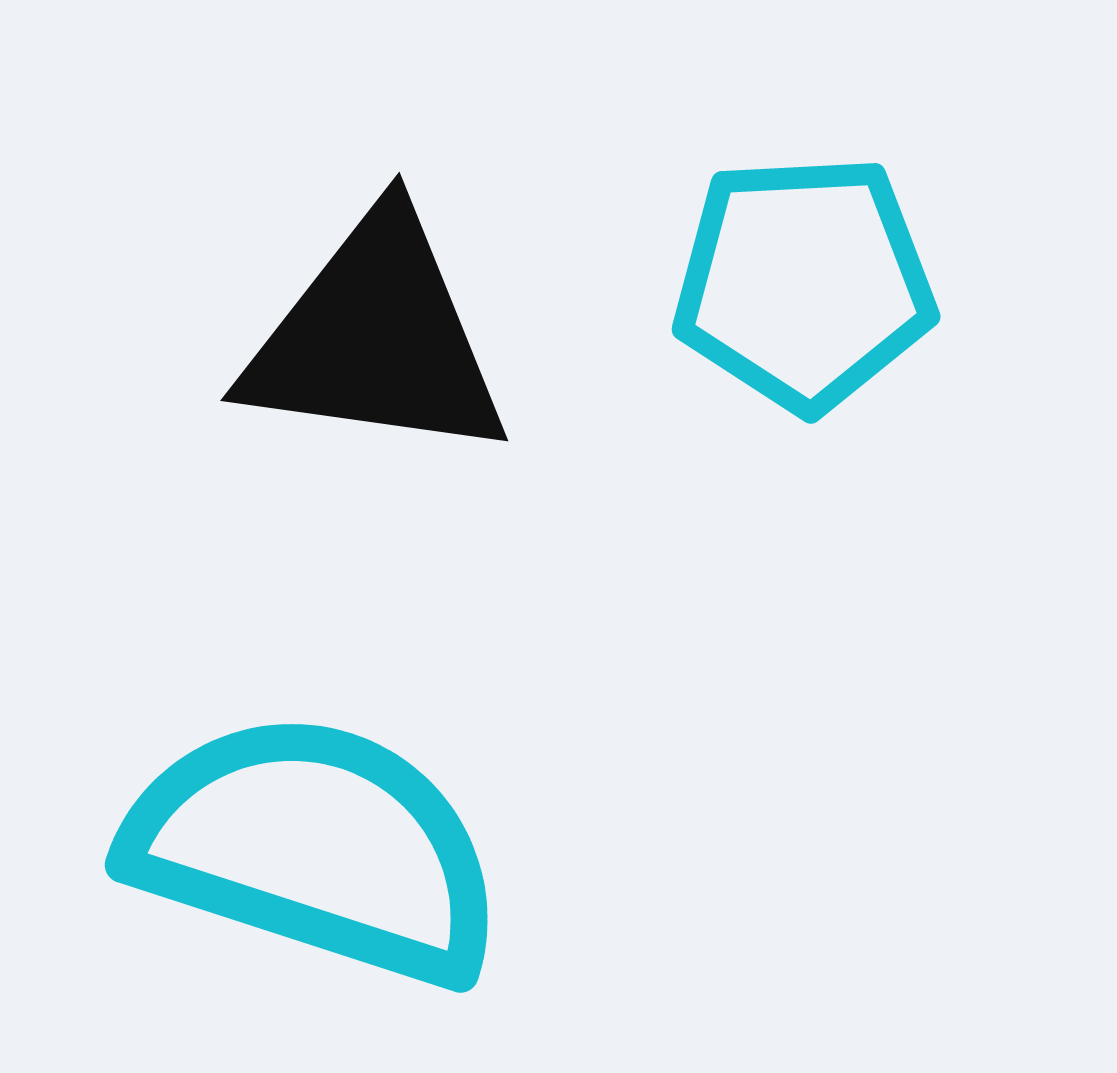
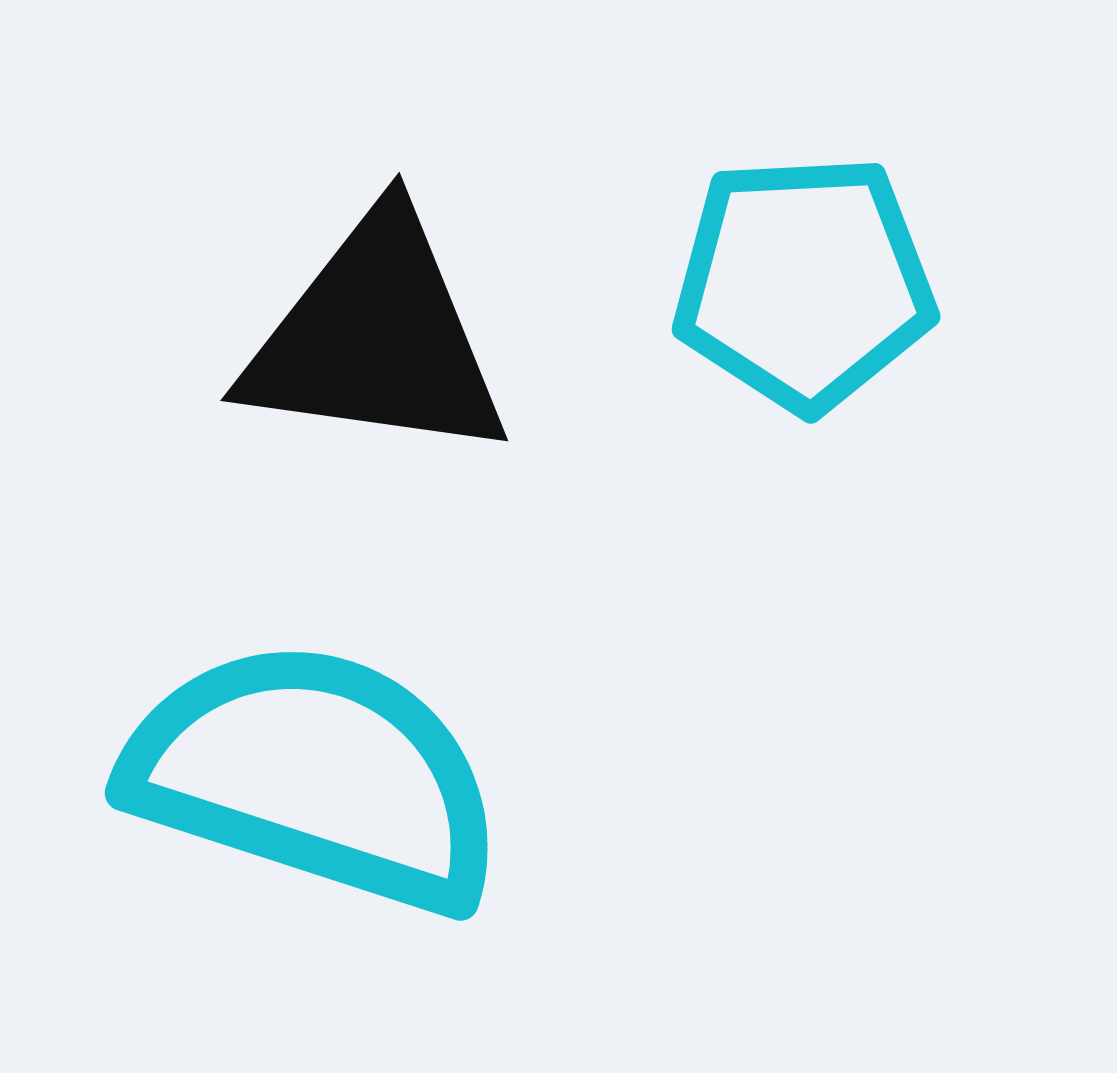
cyan semicircle: moved 72 px up
